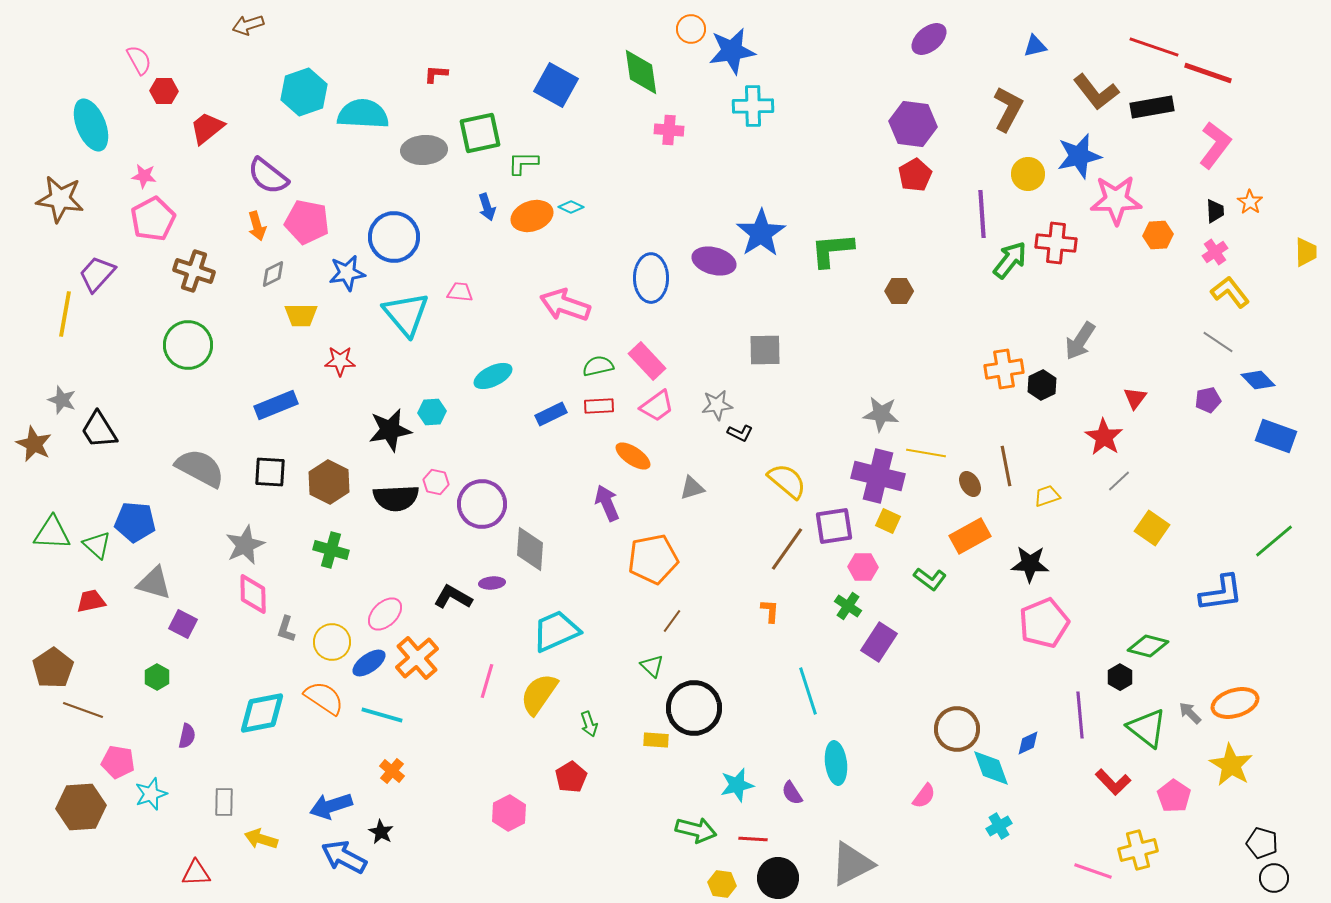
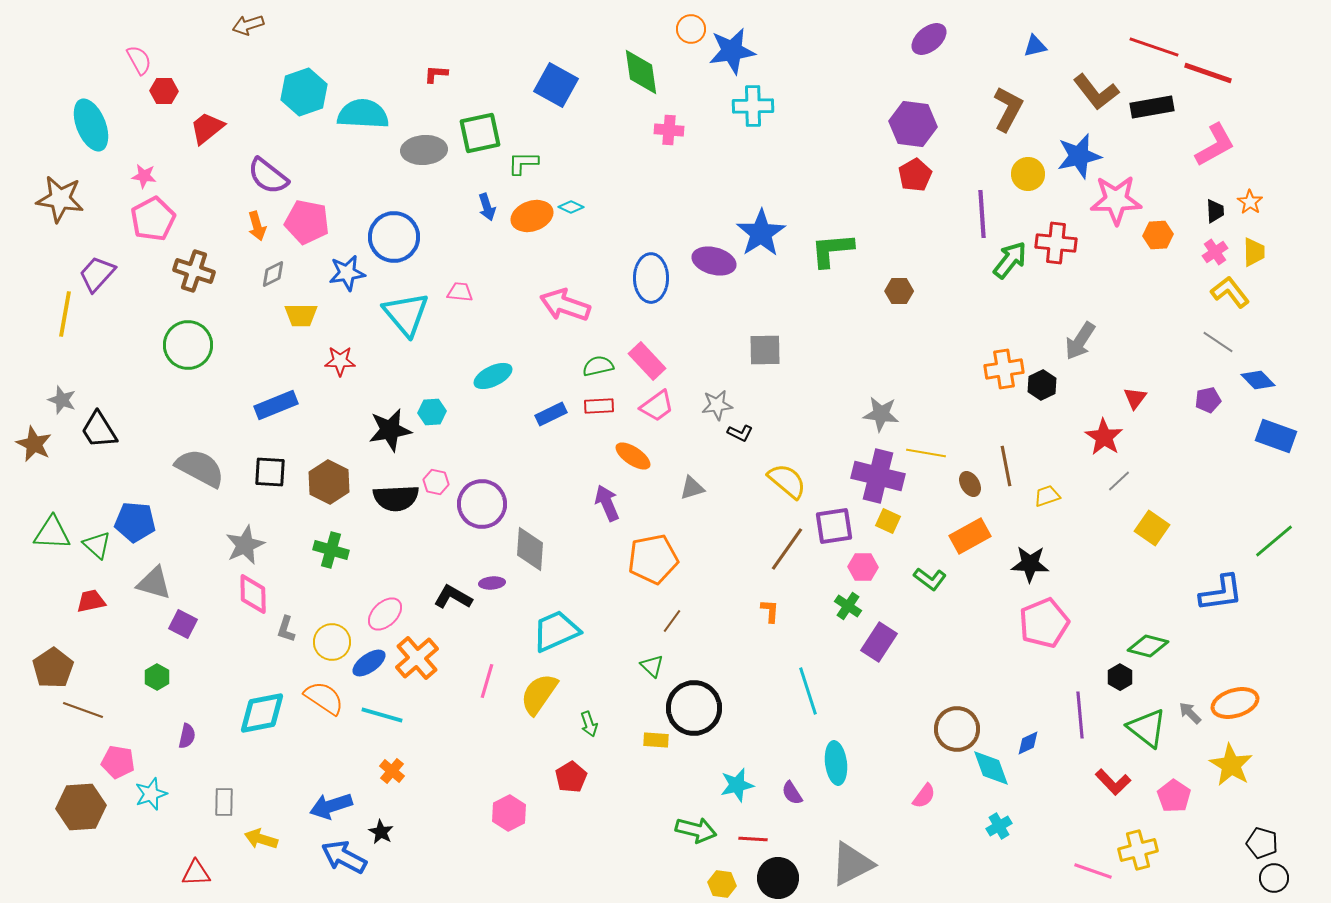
pink L-shape at (1215, 145): rotated 24 degrees clockwise
yellow trapezoid at (1306, 252): moved 52 px left
